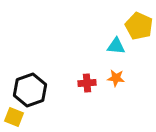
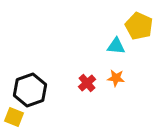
red cross: rotated 36 degrees counterclockwise
